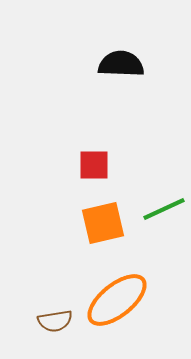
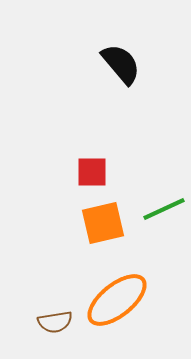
black semicircle: rotated 48 degrees clockwise
red square: moved 2 px left, 7 px down
brown semicircle: moved 1 px down
